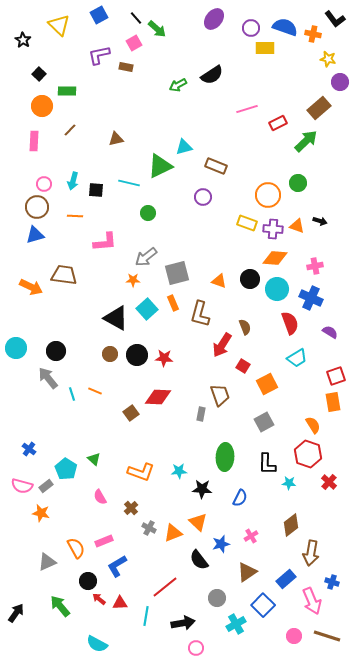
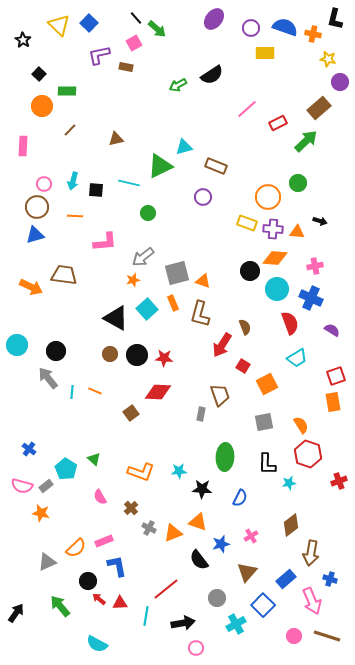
blue square at (99, 15): moved 10 px left, 8 px down; rotated 18 degrees counterclockwise
black L-shape at (335, 19): rotated 50 degrees clockwise
yellow rectangle at (265, 48): moved 5 px down
pink line at (247, 109): rotated 25 degrees counterclockwise
pink rectangle at (34, 141): moved 11 px left, 5 px down
orange circle at (268, 195): moved 2 px down
orange triangle at (297, 226): moved 6 px down; rotated 14 degrees counterclockwise
gray arrow at (146, 257): moved 3 px left
black circle at (250, 279): moved 8 px up
orange star at (133, 280): rotated 16 degrees counterclockwise
orange triangle at (219, 281): moved 16 px left
purple semicircle at (330, 332): moved 2 px right, 2 px up
cyan circle at (16, 348): moved 1 px right, 3 px up
cyan line at (72, 394): moved 2 px up; rotated 24 degrees clockwise
red diamond at (158, 397): moved 5 px up
gray square at (264, 422): rotated 18 degrees clockwise
orange semicircle at (313, 425): moved 12 px left
red cross at (329, 482): moved 10 px right, 1 px up; rotated 28 degrees clockwise
cyan star at (289, 483): rotated 16 degrees counterclockwise
orange triangle at (198, 522): rotated 24 degrees counterclockwise
orange semicircle at (76, 548): rotated 75 degrees clockwise
blue L-shape at (117, 566): rotated 110 degrees clockwise
brown triangle at (247, 572): rotated 15 degrees counterclockwise
blue cross at (332, 582): moved 2 px left, 3 px up
red line at (165, 587): moved 1 px right, 2 px down
